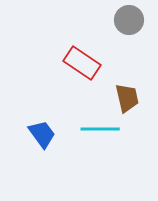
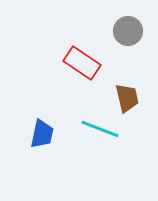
gray circle: moved 1 px left, 11 px down
cyan line: rotated 21 degrees clockwise
blue trapezoid: rotated 48 degrees clockwise
